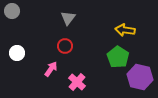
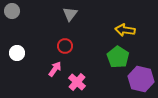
gray triangle: moved 2 px right, 4 px up
pink arrow: moved 4 px right
purple hexagon: moved 1 px right, 2 px down
